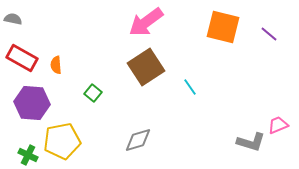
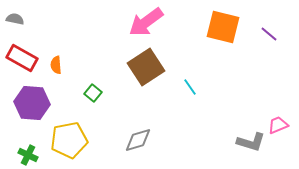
gray semicircle: moved 2 px right
yellow pentagon: moved 7 px right, 1 px up
